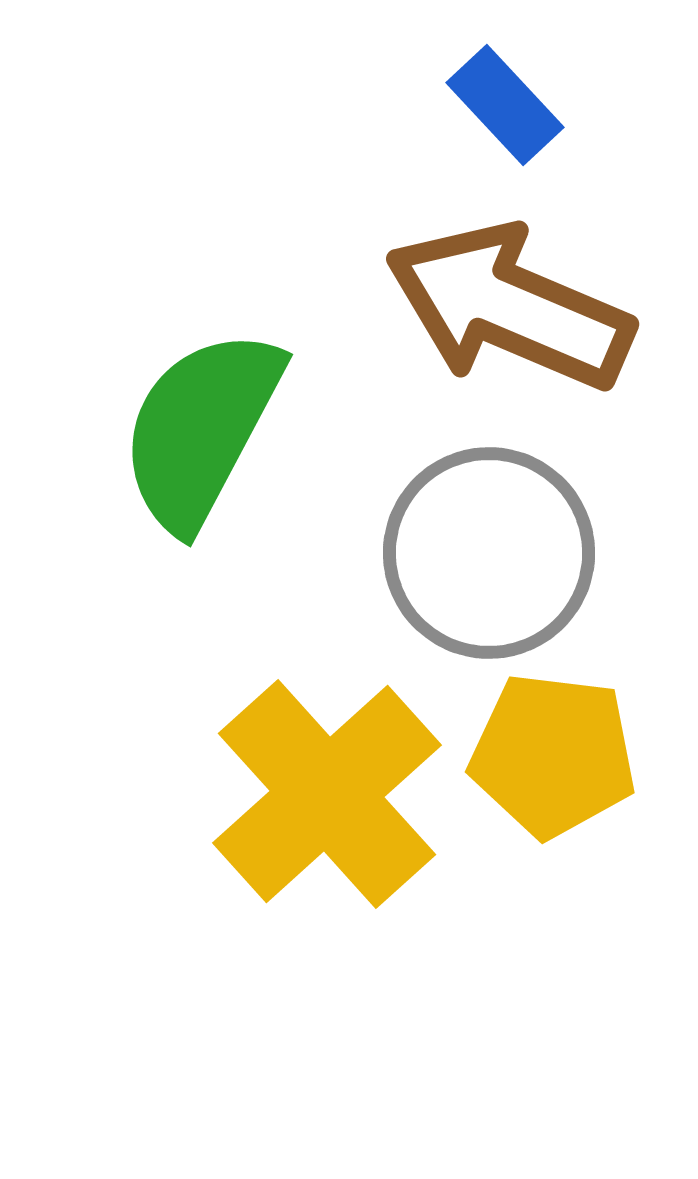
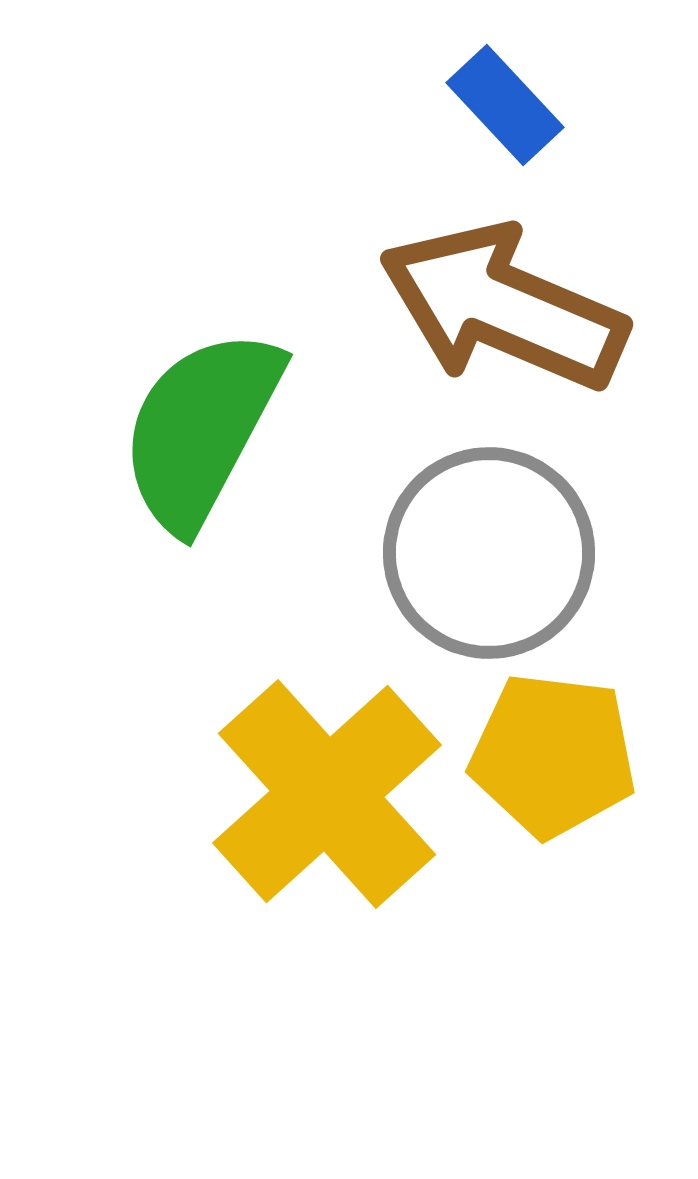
brown arrow: moved 6 px left
